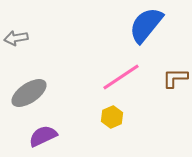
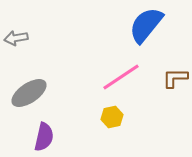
yellow hexagon: rotated 10 degrees clockwise
purple semicircle: moved 1 px right, 1 px down; rotated 128 degrees clockwise
